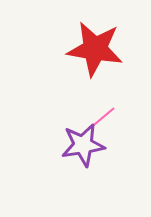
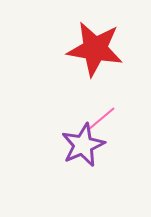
purple star: rotated 15 degrees counterclockwise
